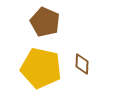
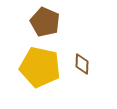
yellow pentagon: moved 1 px left, 1 px up
